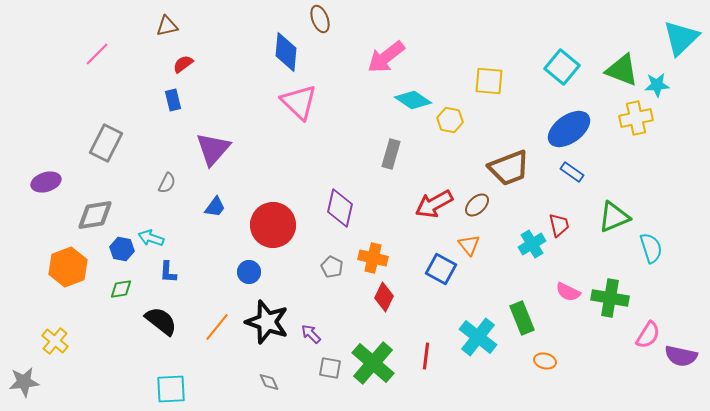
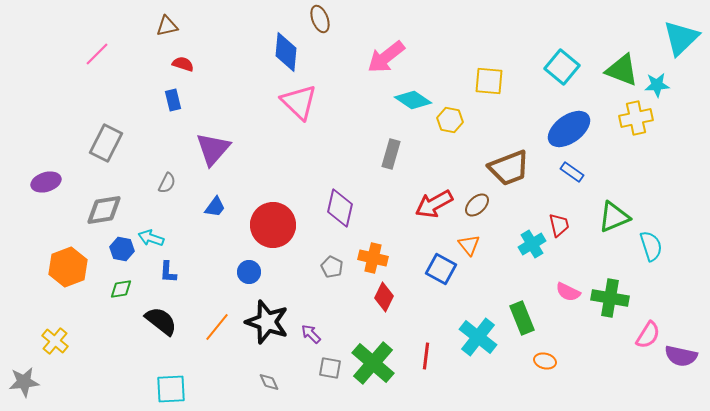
red semicircle at (183, 64): rotated 55 degrees clockwise
gray diamond at (95, 215): moved 9 px right, 5 px up
cyan semicircle at (651, 248): moved 2 px up
